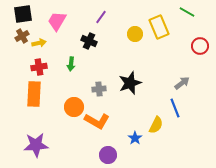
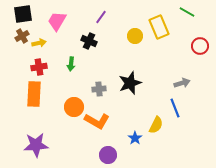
yellow circle: moved 2 px down
gray arrow: rotated 21 degrees clockwise
